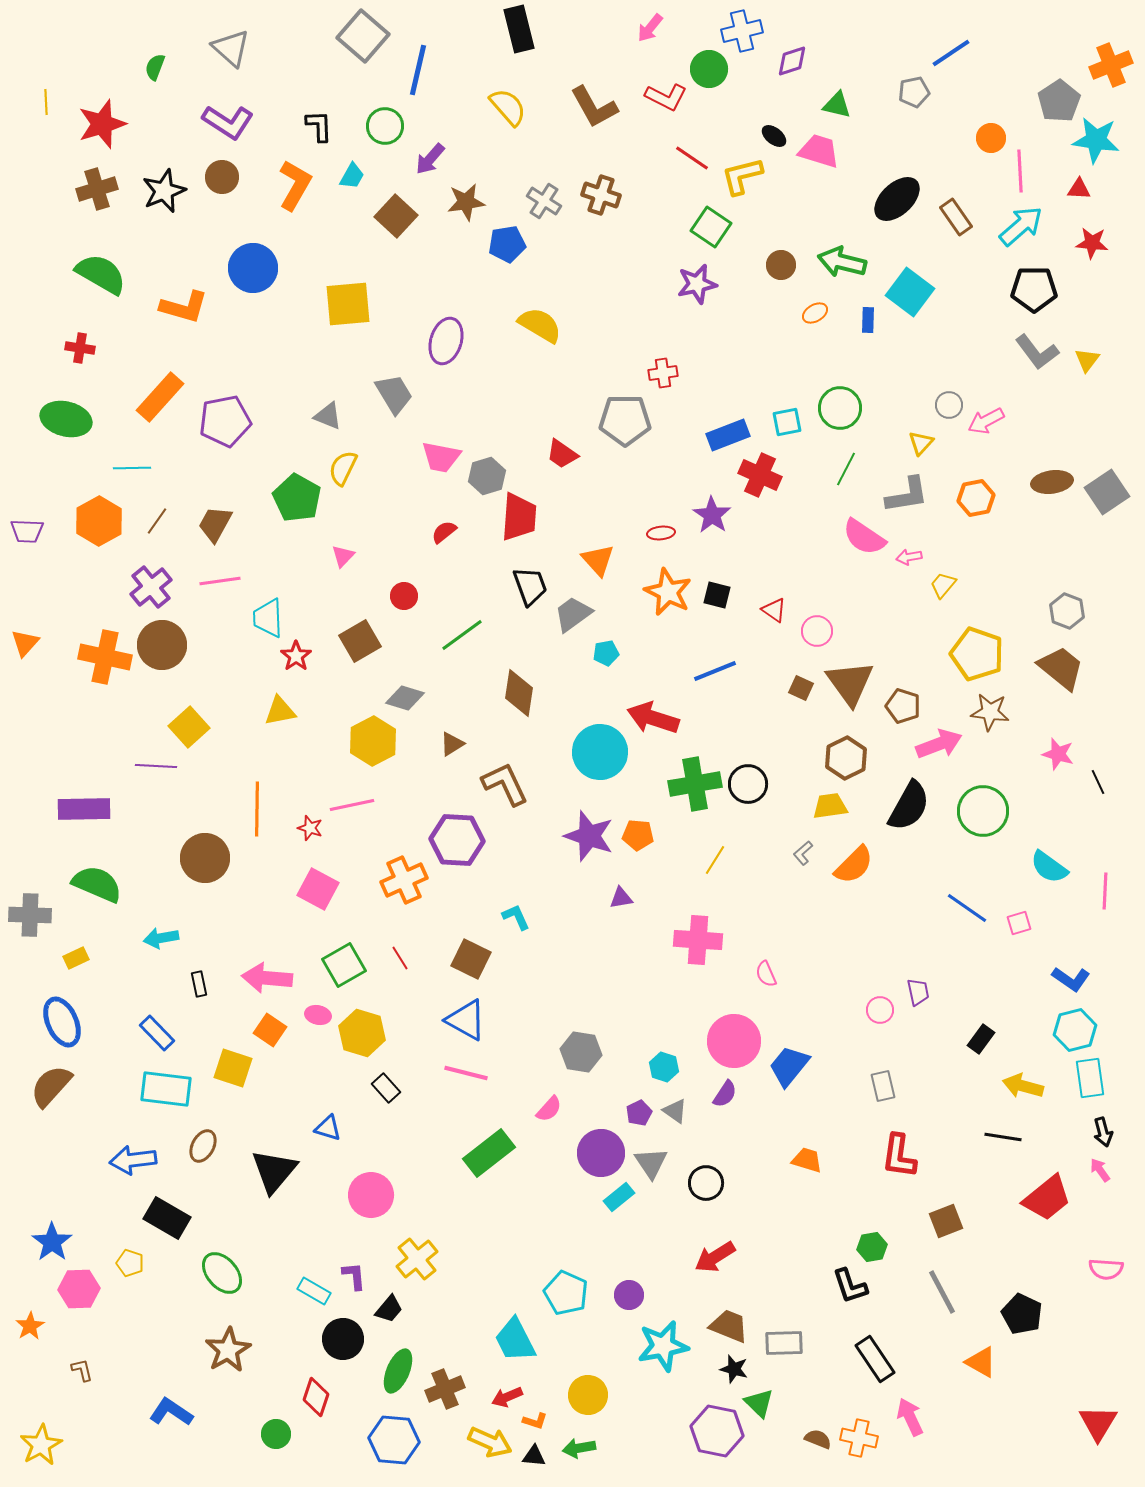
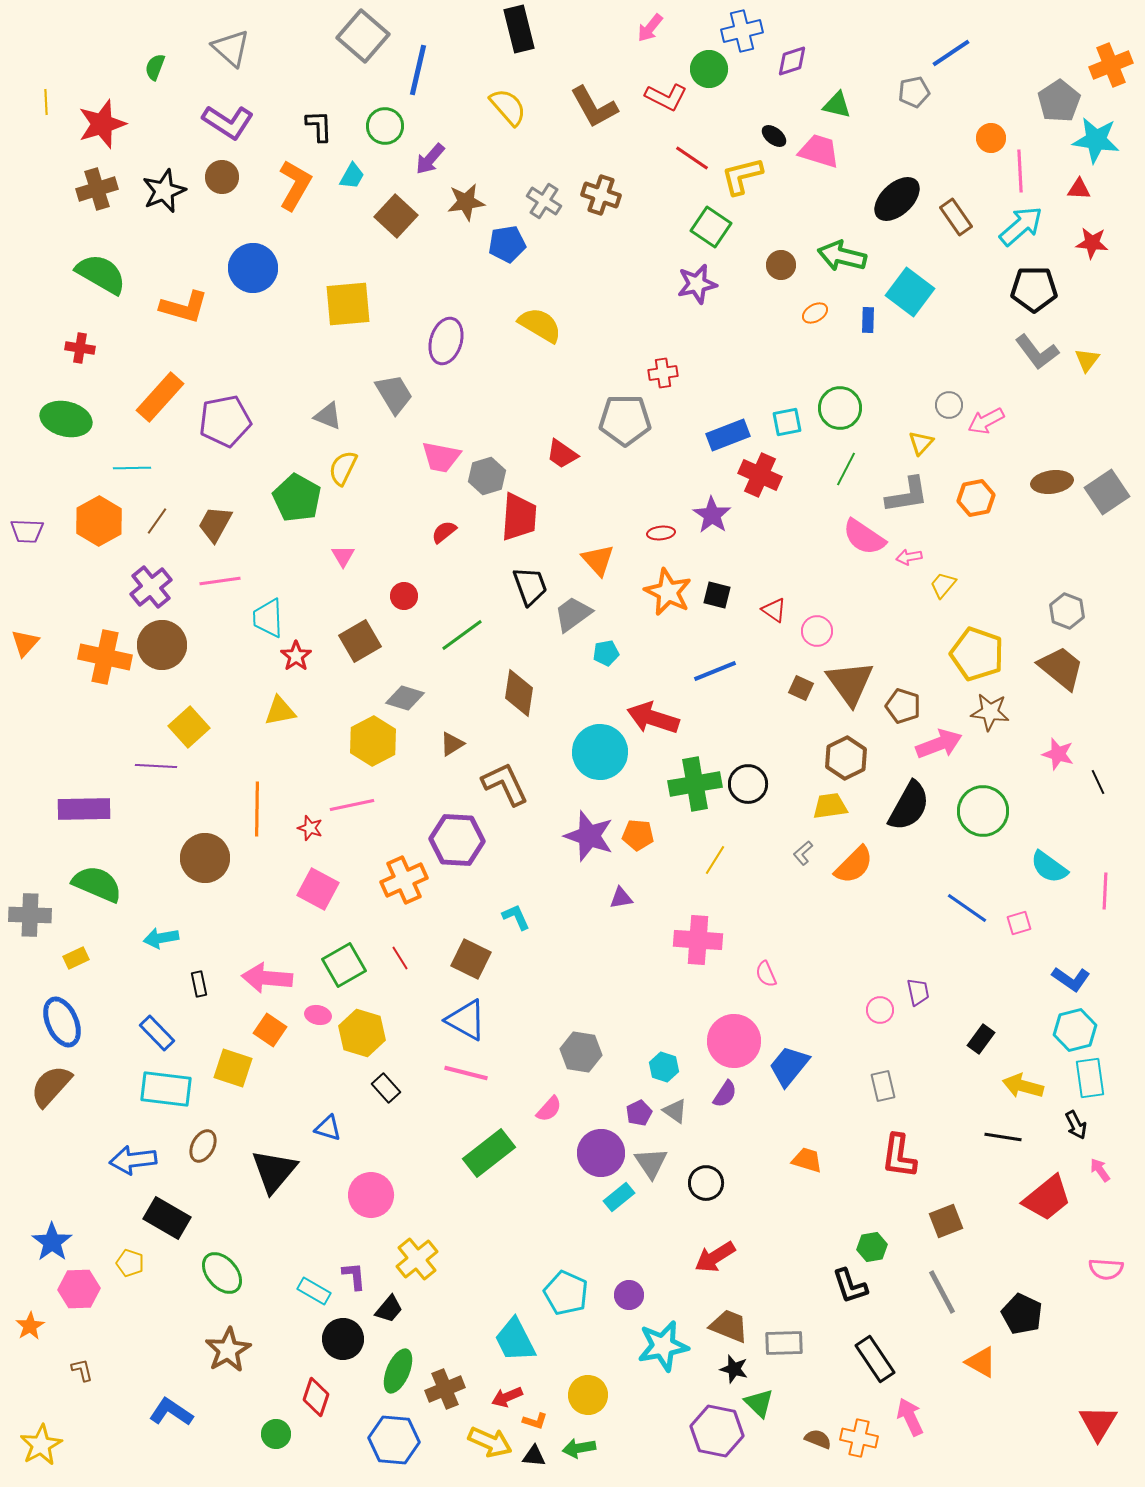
green arrow at (842, 262): moved 6 px up
pink triangle at (343, 556): rotated 15 degrees counterclockwise
black arrow at (1103, 1132): moved 27 px left, 7 px up; rotated 12 degrees counterclockwise
